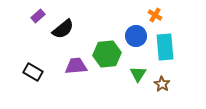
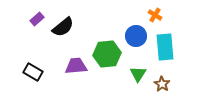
purple rectangle: moved 1 px left, 3 px down
black semicircle: moved 2 px up
